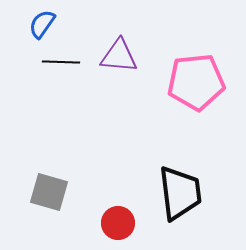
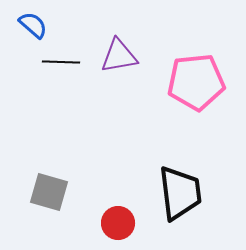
blue semicircle: moved 9 px left, 1 px down; rotated 96 degrees clockwise
purple triangle: rotated 15 degrees counterclockwise
